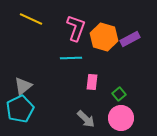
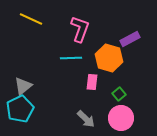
pink L-shape: moved 4 px right, 1 px down
orange hexagon: moved 5 px right, 21 px down
